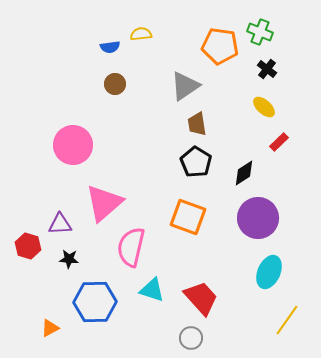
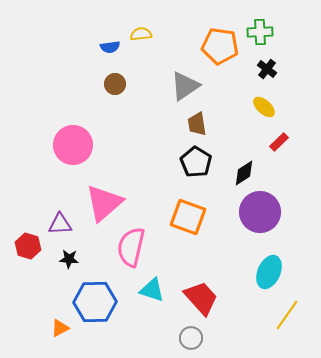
green cross: rotated 25 degrees counterclockwise
purple circle: moved 2 px right, 6 px up
yellow line: moved 5 px up
orange triangle: moved 10 px right
